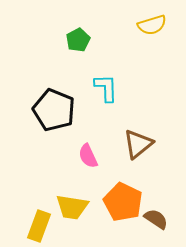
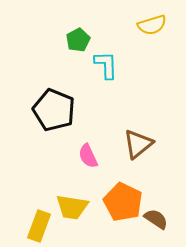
cyan L-shape: moved 23 px up
